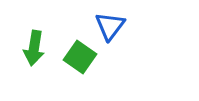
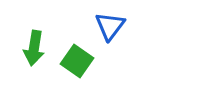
green square: moved 3 px left, 4 px down
